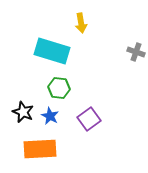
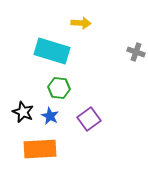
yellow arrow: rotated 78 degrees counterclockwise
